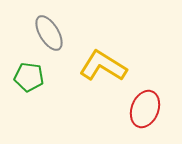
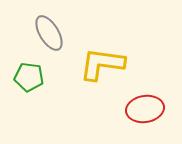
yellow L-shape: moved 1 px left, 2 px up; rotated 24 degrees counterclockwise
red ellipse: rotated 60 degrees clockwise
